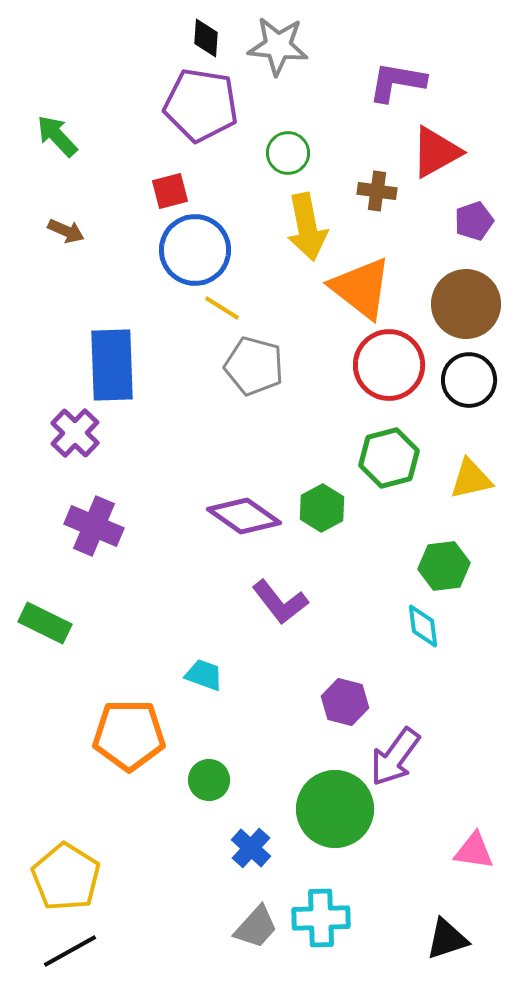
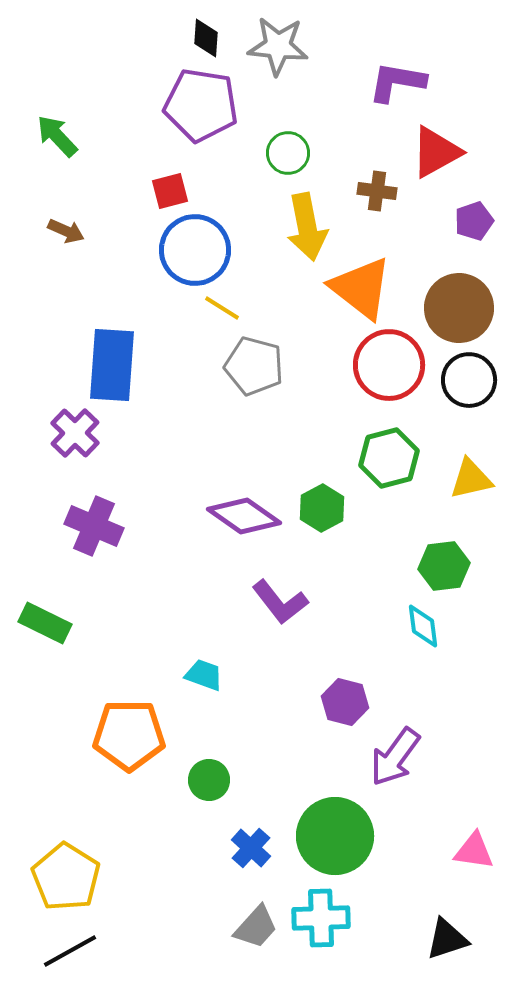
brown circle at (466, 304): moved 7 px left, 4 px down
blue rectangle at (112, 365): rotated 6 degrees clockwise
green circle at (335, 809): moved 27 px down
